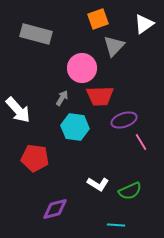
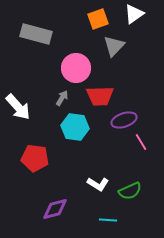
white triangle: moved 10 px left, 10 px up
pink circle: moved 6 px left
white arrow: moved 3 px up
cyan line: moved 8 px left, 5 px up
